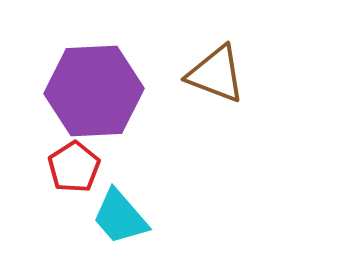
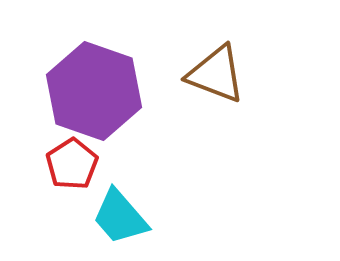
purple hexagon: rotated 22 degrees clockwise
red pentagon: moved 2 px left, 3 px up
